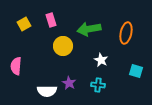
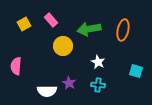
pink rectangle: rotated 24 degrees counterclockwise
orange ellipse: moved 3 px left, 3 px up
white star: moved 3 px left, 2 px down
